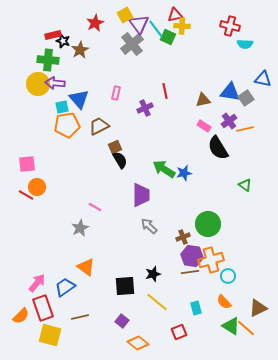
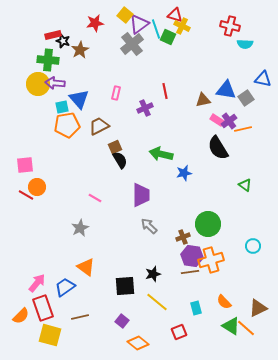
yellow square at (125, 15): rotated 21 degrees counterclockwise
red triangle at (175, 15): rotated 28 degrees clockwise
red star at (95, 23): rotated 18 degrees clockwise
purple triangle at (139, 24): rotated 30 degrees clockwise
yellow cross at (182, 26): rotated 21 degrees clockwise
cyan line at (156, 29): rotated 18 degrees clockwise
blue triangle at (230, 92): moved 4 px left, 2 px up
pink rectangle at (204, 126): moved 13 px right, 6 px up
orange line at (245, 129): moved 2 px left
pink square at (27, 164): moved 2 px left, 1 px down
green arrow at (164, 169): moved 3 px left, 15 px up; rotated 20 degrees counterclockwise
pink line at (95, 207): moved 9 px up
cyan circle at (228, 276): moved 25 px right, 30 px up
